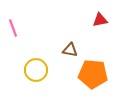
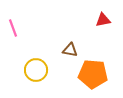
red triangle: moved 3 px right
